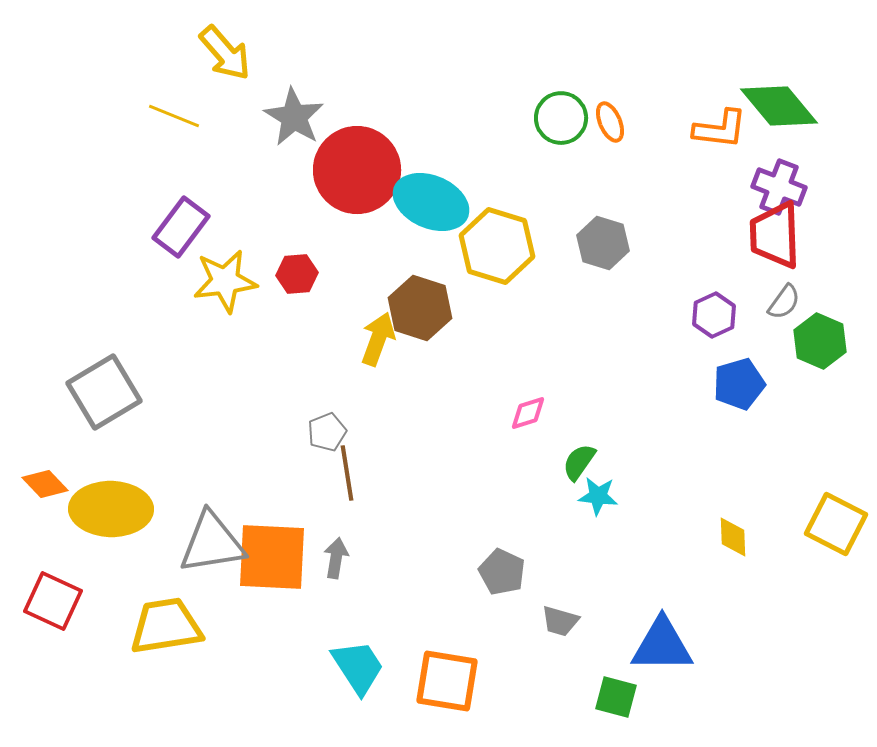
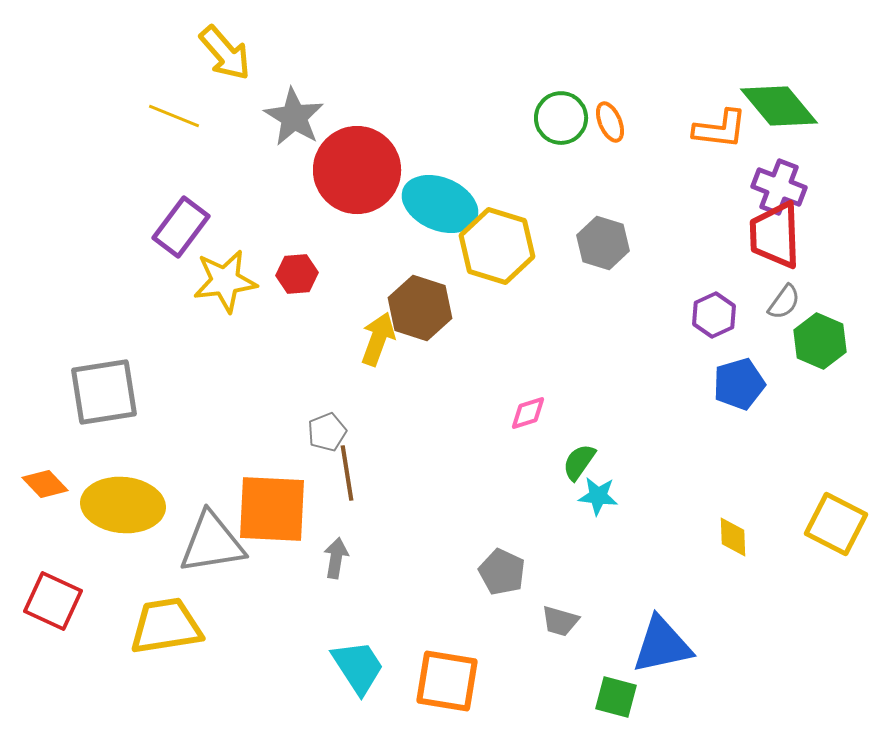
cyan ellipse at (431, 202): moved 9 px right, 2 px down
gray square at (104, 392): rotated 22 degrees clockwise
yellow ellipse at (111, 509): moved 12 px right, 4 px up; rotated 4 degrees clockwise
orange square at (272, 557): moved 48 px up
blue triangle at (662, 645): rotated 12 degrees counterclockwise
